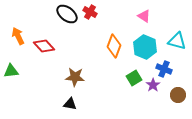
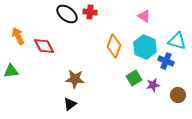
red cross: rotated 24 degrees counterclockwise
red diamond: rotated 15 degrees clockwise
blue cross: moved 2 px right, 8 px up
brown star: moved 2 px down
purple star: rotated 24 degrees clockwise
black triangle: rotated 48 degrees counterclockwise
